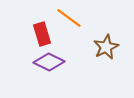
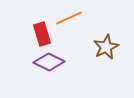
orange line: rotated 60 degrees counterclockwise
